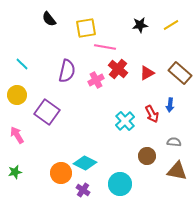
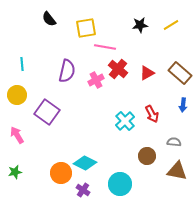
cyan line: rotated 40 degrees clockwise
blue arrow: moved 13 px right
